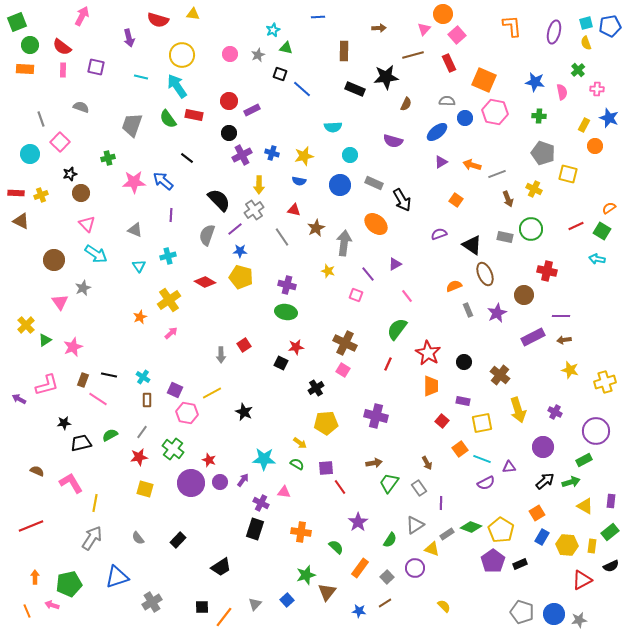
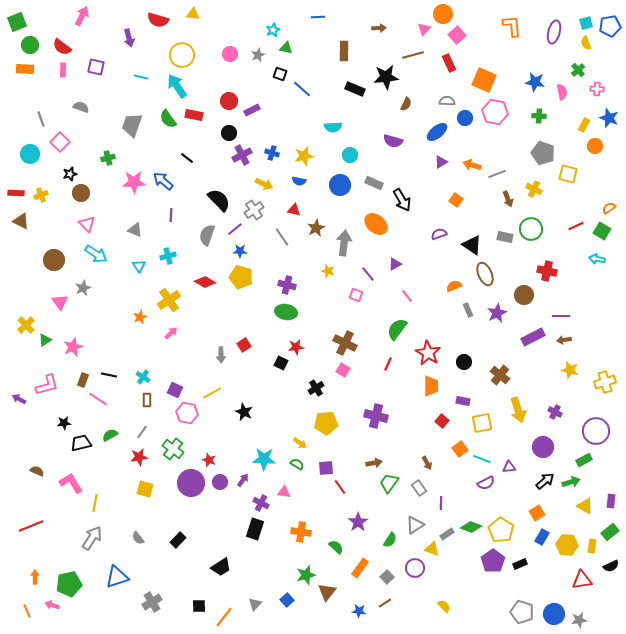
yellow arrow at (259, 185): moved 5 px right, 1 px up; rotated 66 degrees counterclockwise
red triangle at (582, 580): rotated 20 degrees clockwise
black square at (202, 607): moved 3 px left, 1 px up
